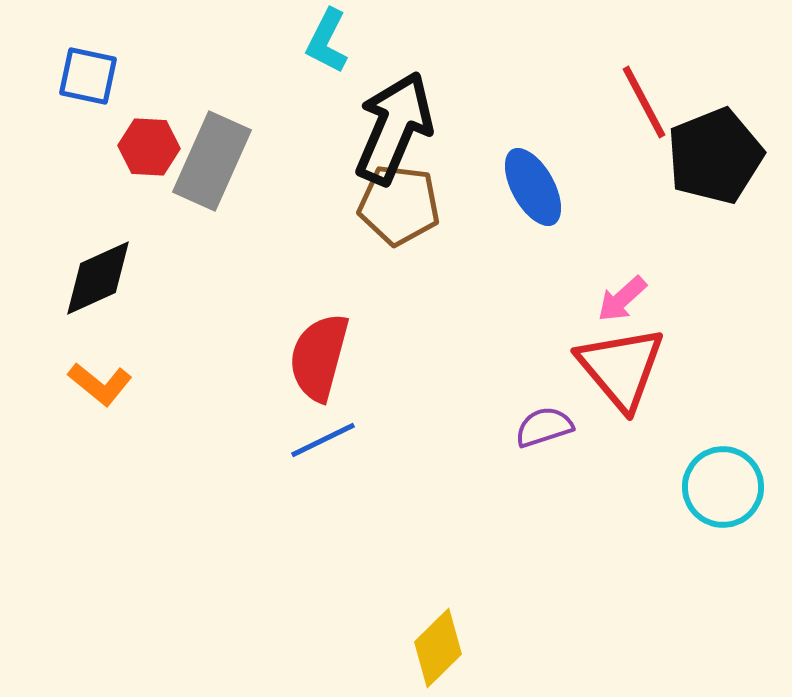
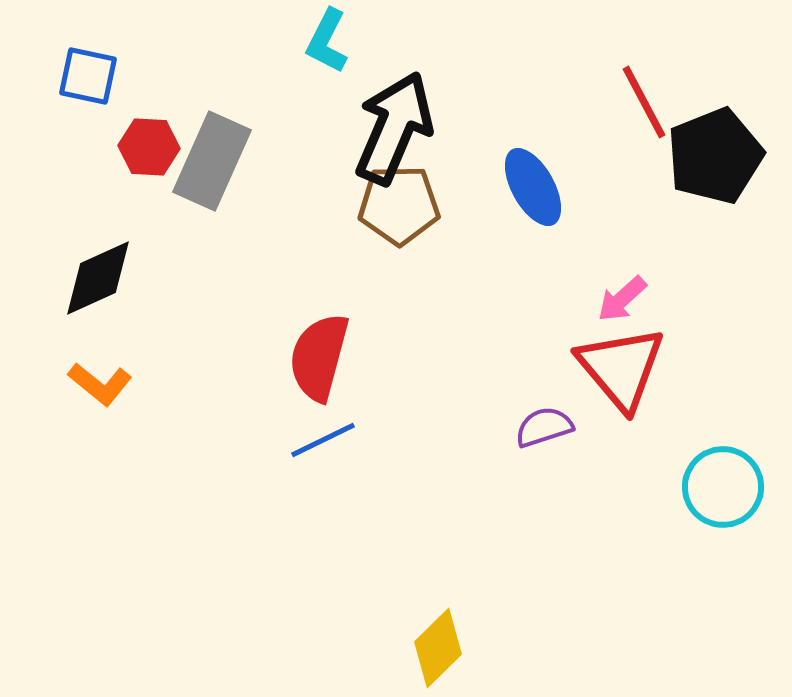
brown pentagon: rotated 8 degrees counterclockwise
